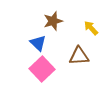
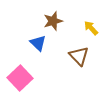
brown triangle: rotated 50 degrees clockwise
pink square: moved 22 px left, 9 px down
